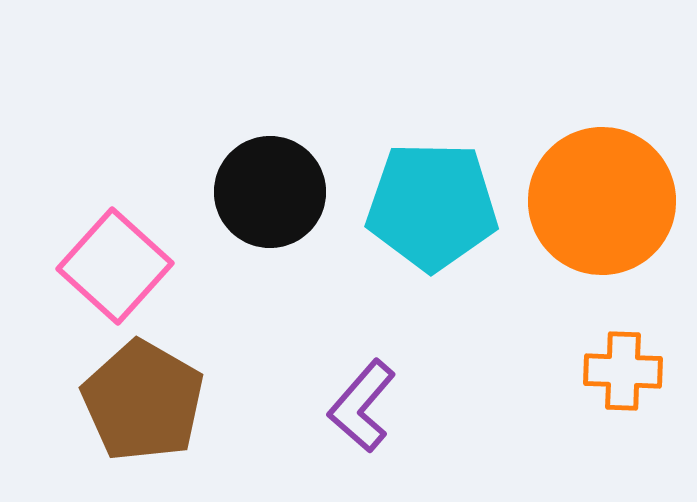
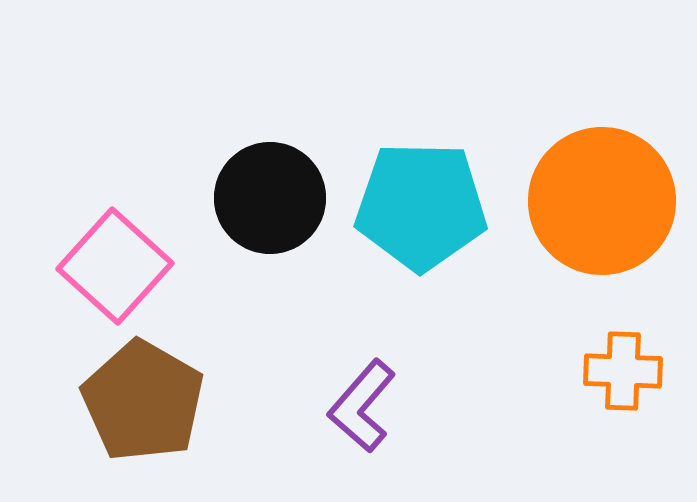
black circle: moved 6 px down
cyan pentagon: moved 11 px left
